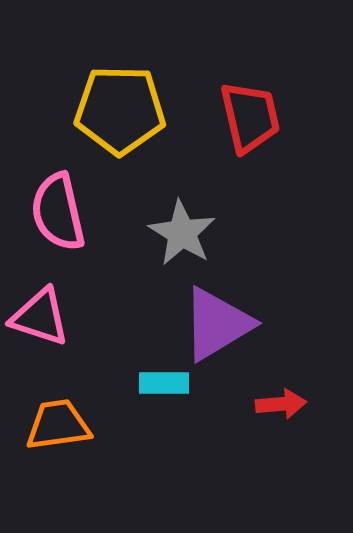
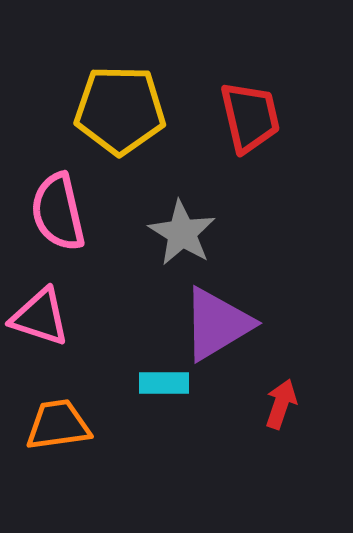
red arrow: rotated 66 degrees counterclockwise
